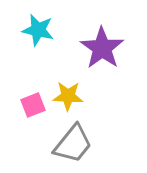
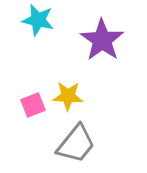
cyan star: moved 10 px up
purple star: moved 8 px up
gray trapezoid: moved 3 px right
